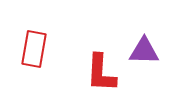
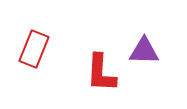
red rectangle: rotated 12 degrees clockwise
